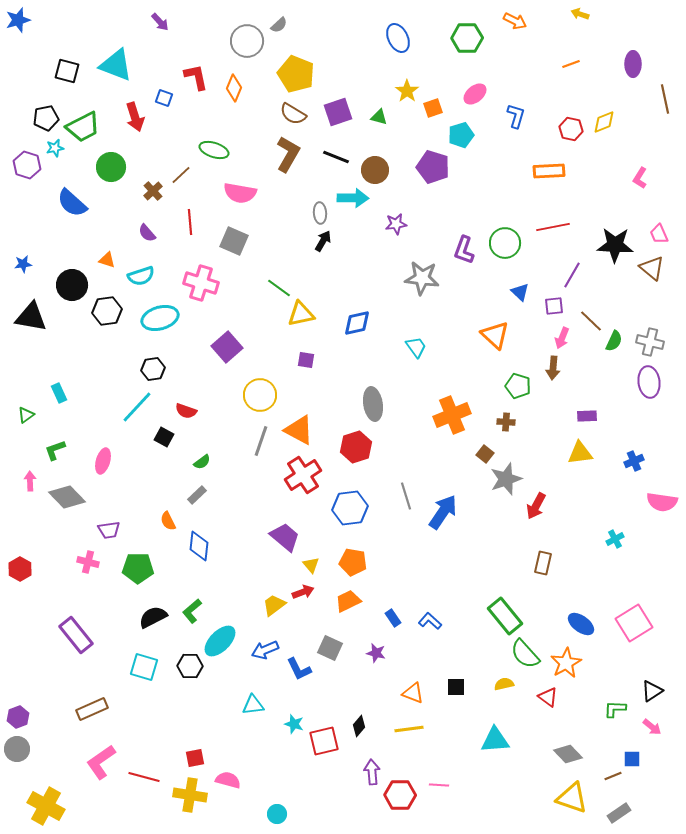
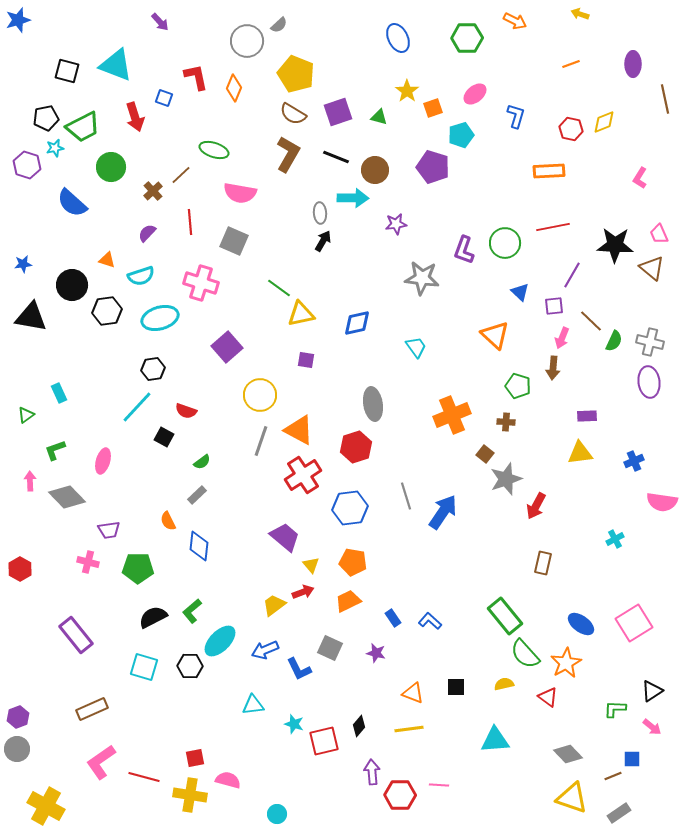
purple semicircle at (147, 233): rotated 84 degrees clockwise
